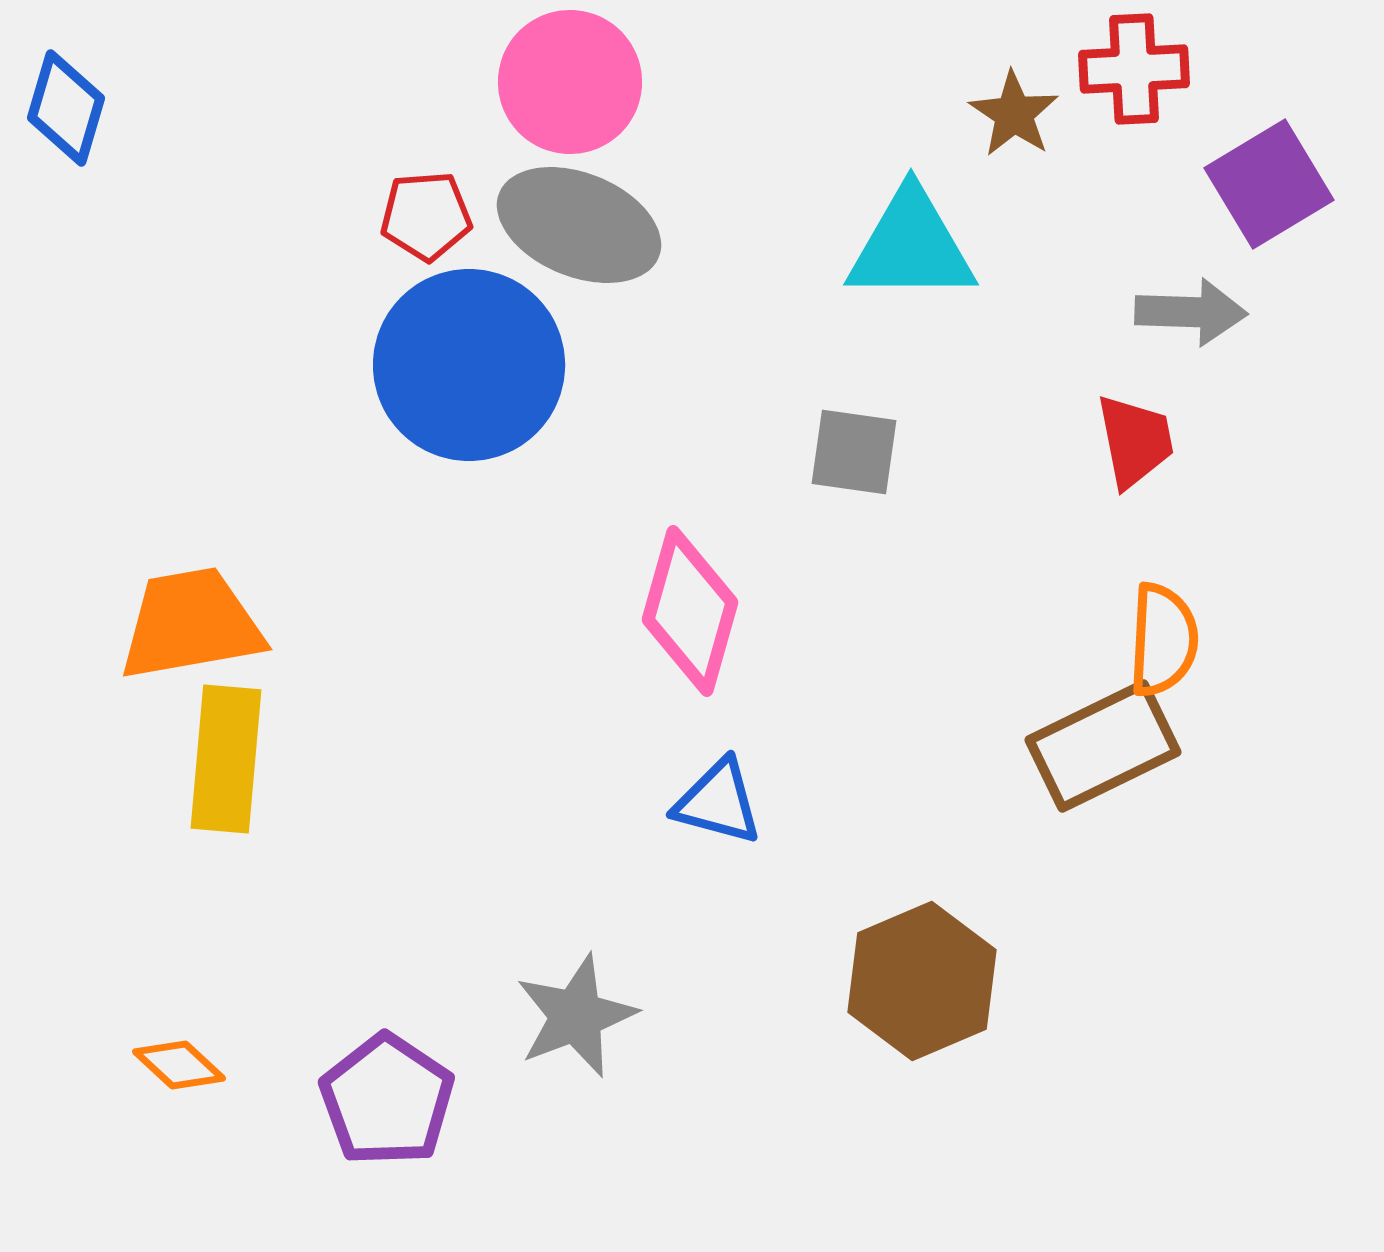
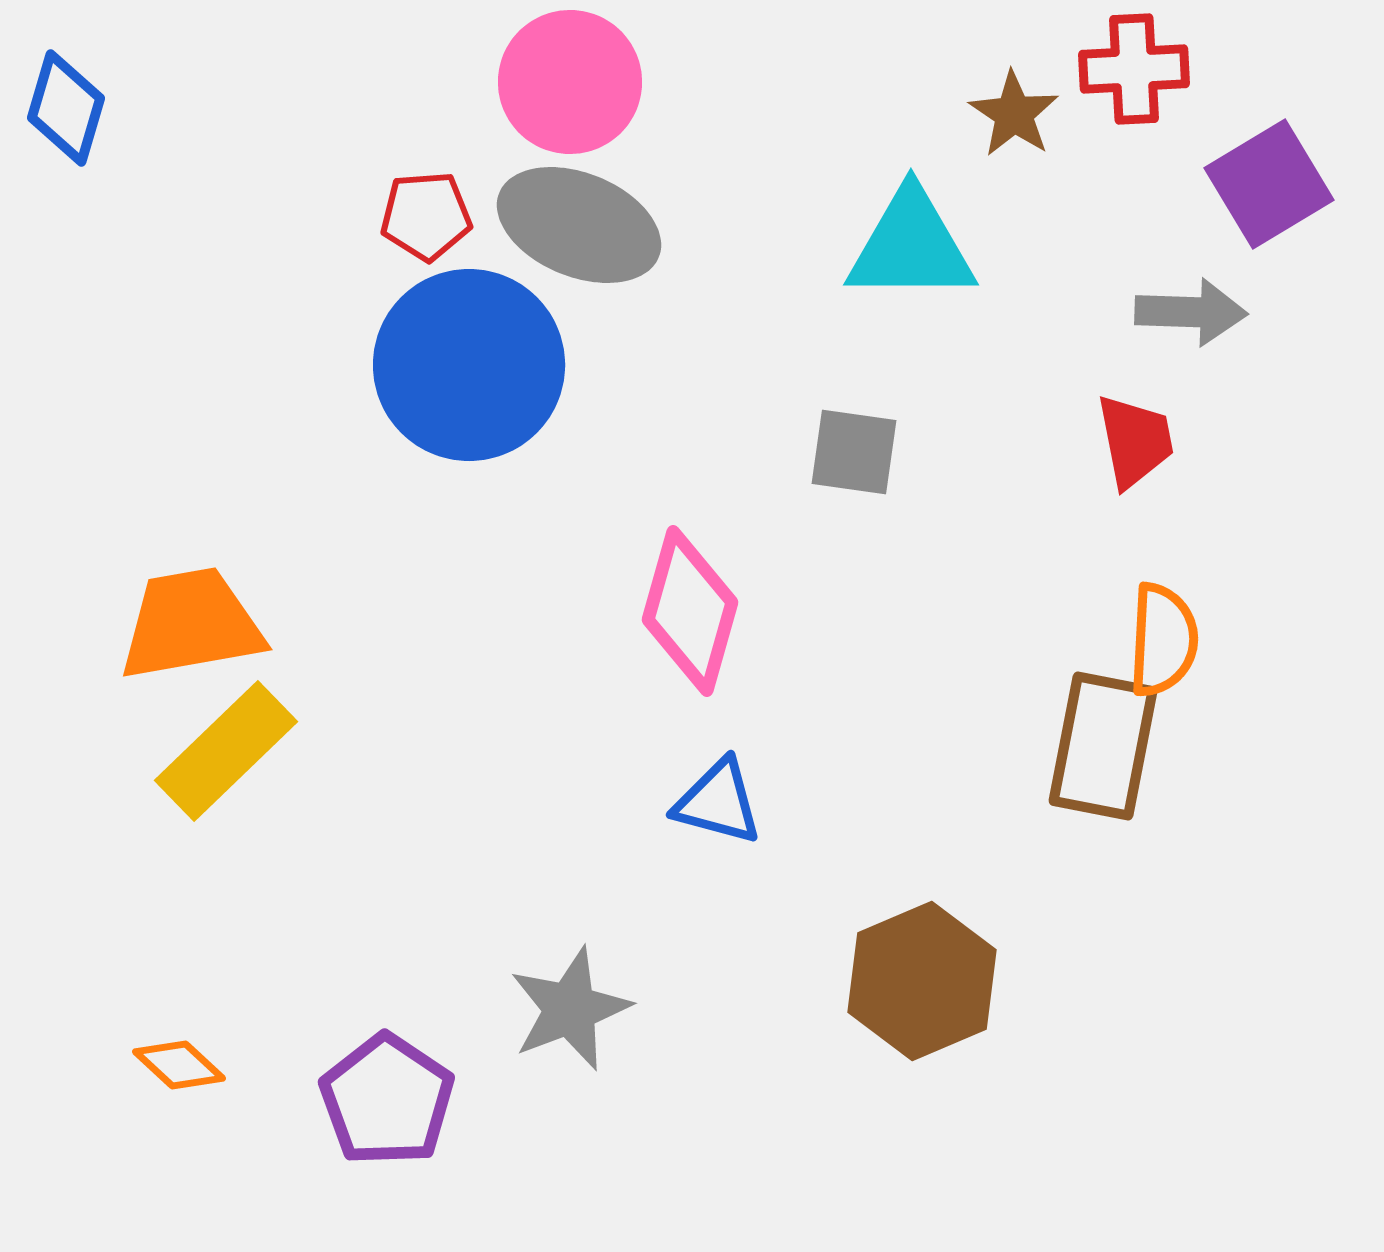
brown rectangle: rotated 53 degrees counterclockwise
yellow rectangle: moved 8 px up; rotated 41 degrees clockwise
gray star: moved 6 px left, 7 px up
